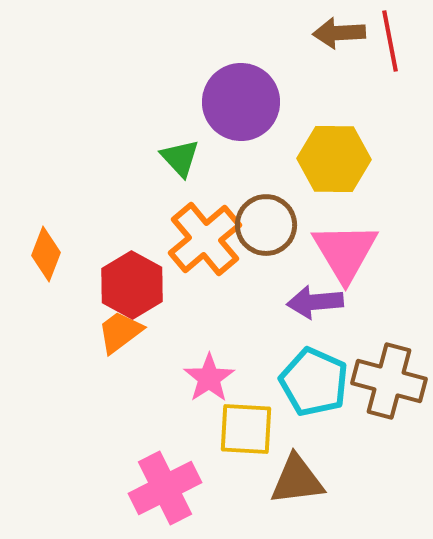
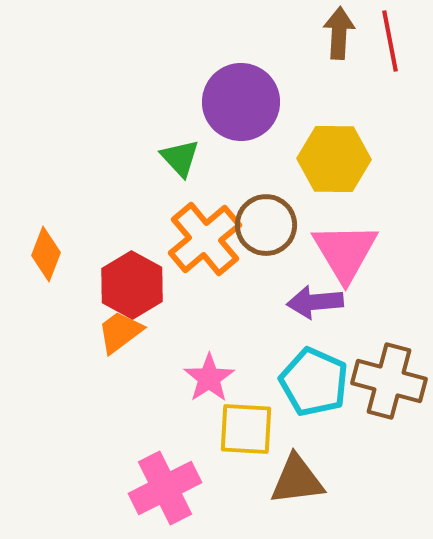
brown arrow: rotated 96 degrees clockwise
